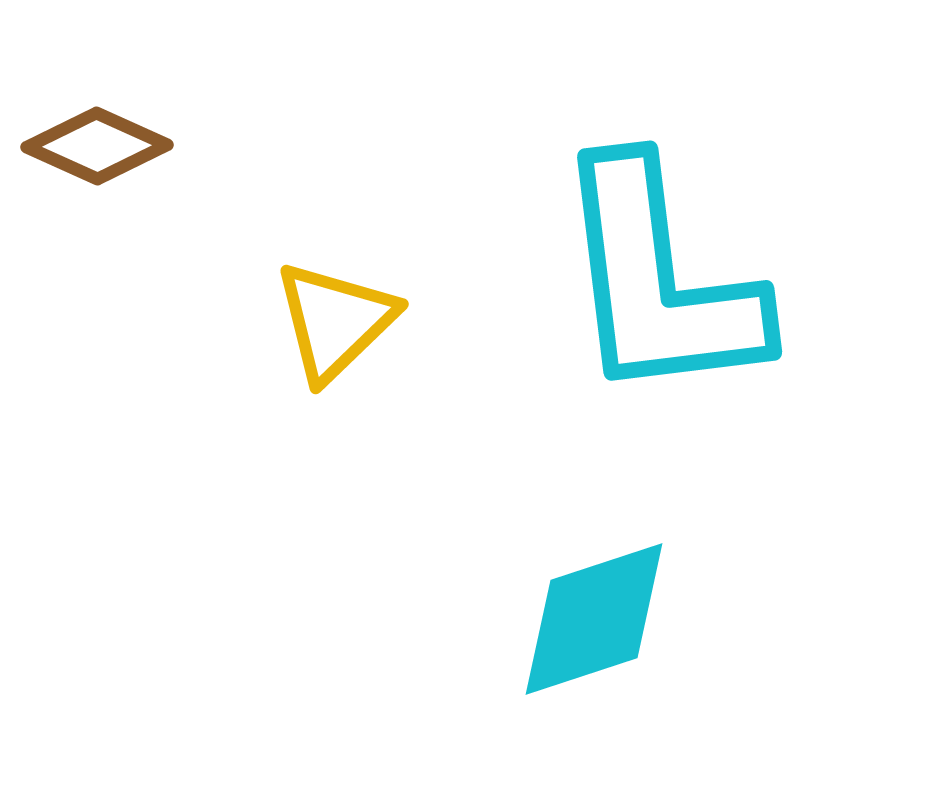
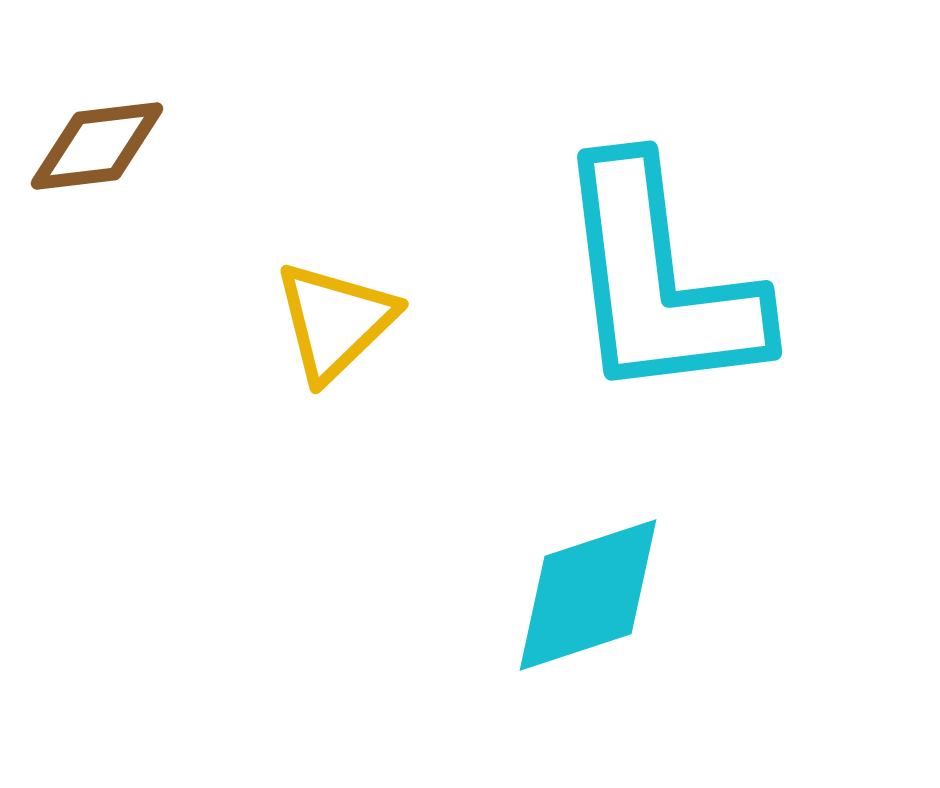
brown diamond: rotated 31 degrees counterclockwise
cyan diamond: moved 6 px left, 24 px up
